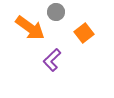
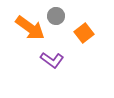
gray circle: moved 4 px down
purple L-shape: rotated 100 degrees counterclockwise
